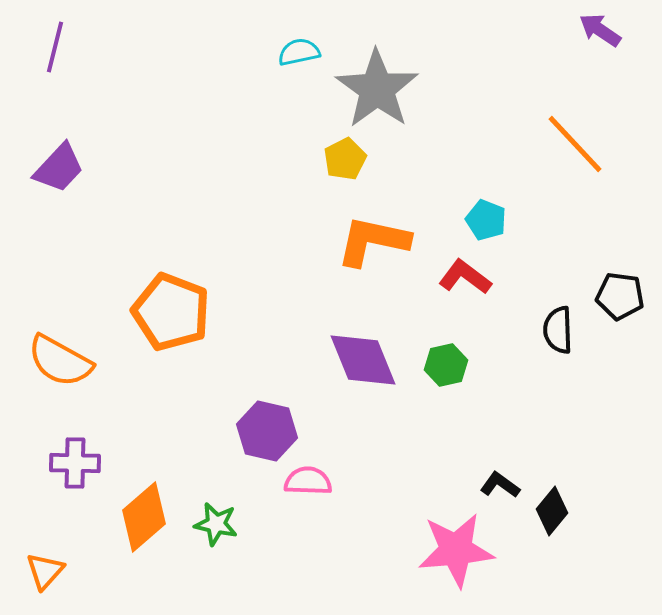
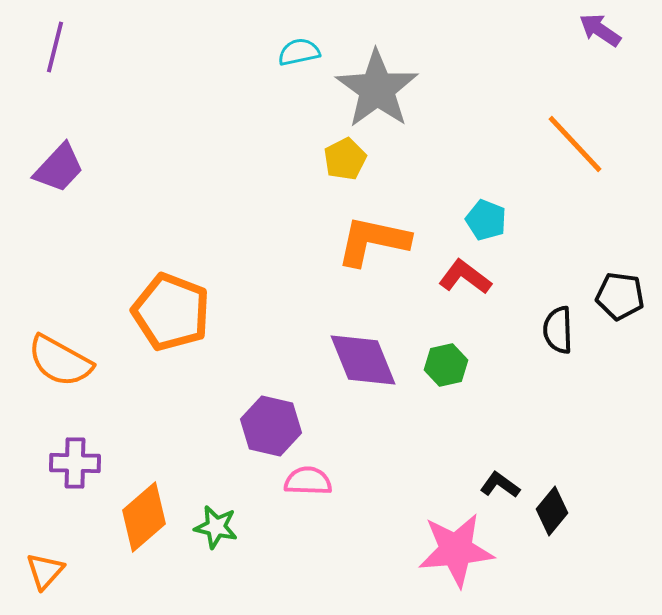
purple hexagon: moved 4 px right, 5 px up
green star: moved 3 px down
